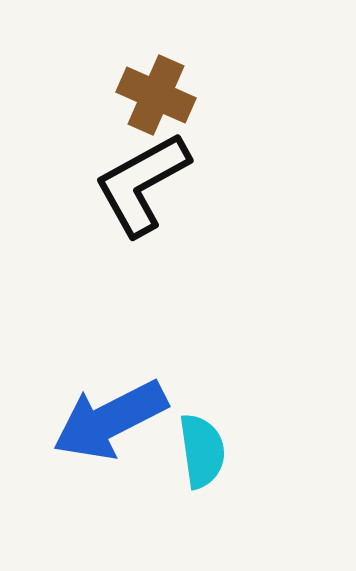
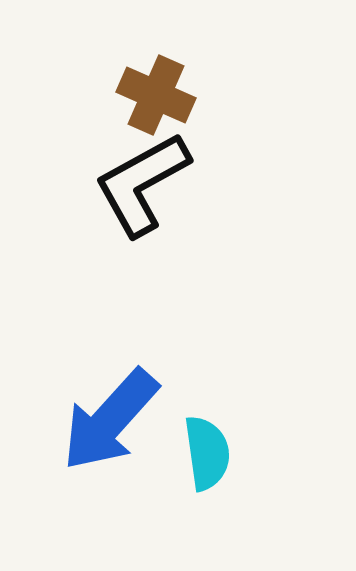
blue arrow: rotated 21 degrees counterclockwise
cyan semicircle: moved 5 px right, 2 px down
